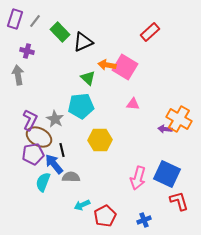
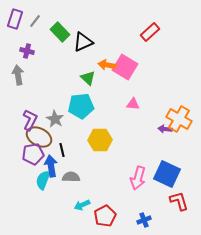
blue arrow: moved 3 px left, 2 px down; rotated 30 degrees clockwise
cyan semicircle: moved 2 px up
